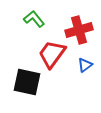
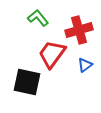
green L-shape: moved 4 px right, 1 px up
